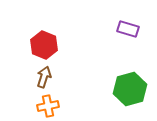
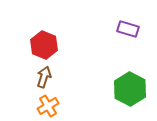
green hexagon: rotated 16 degrees counterclockwise
orange cross: rotated 20 degrees counterclockwise
